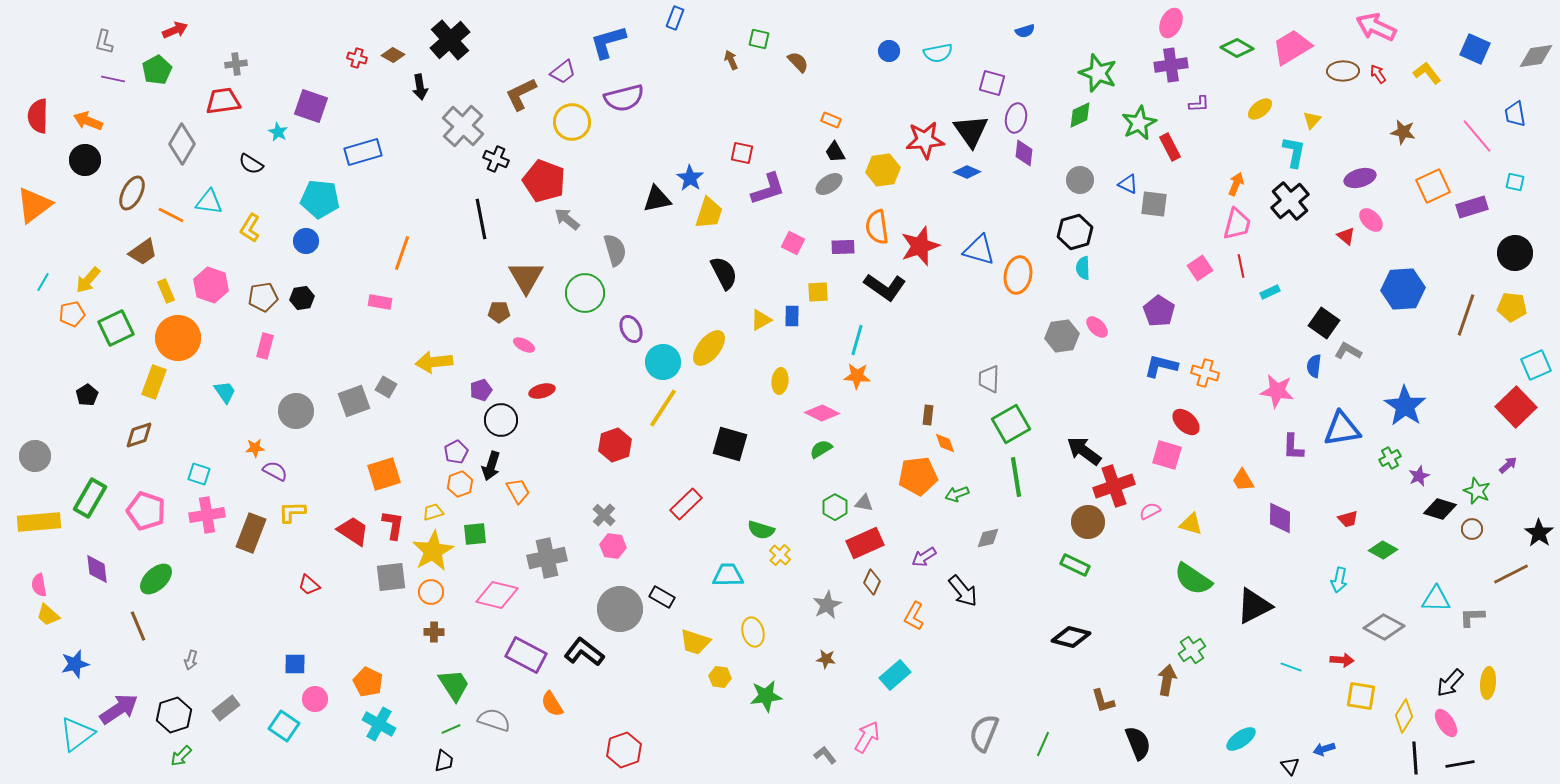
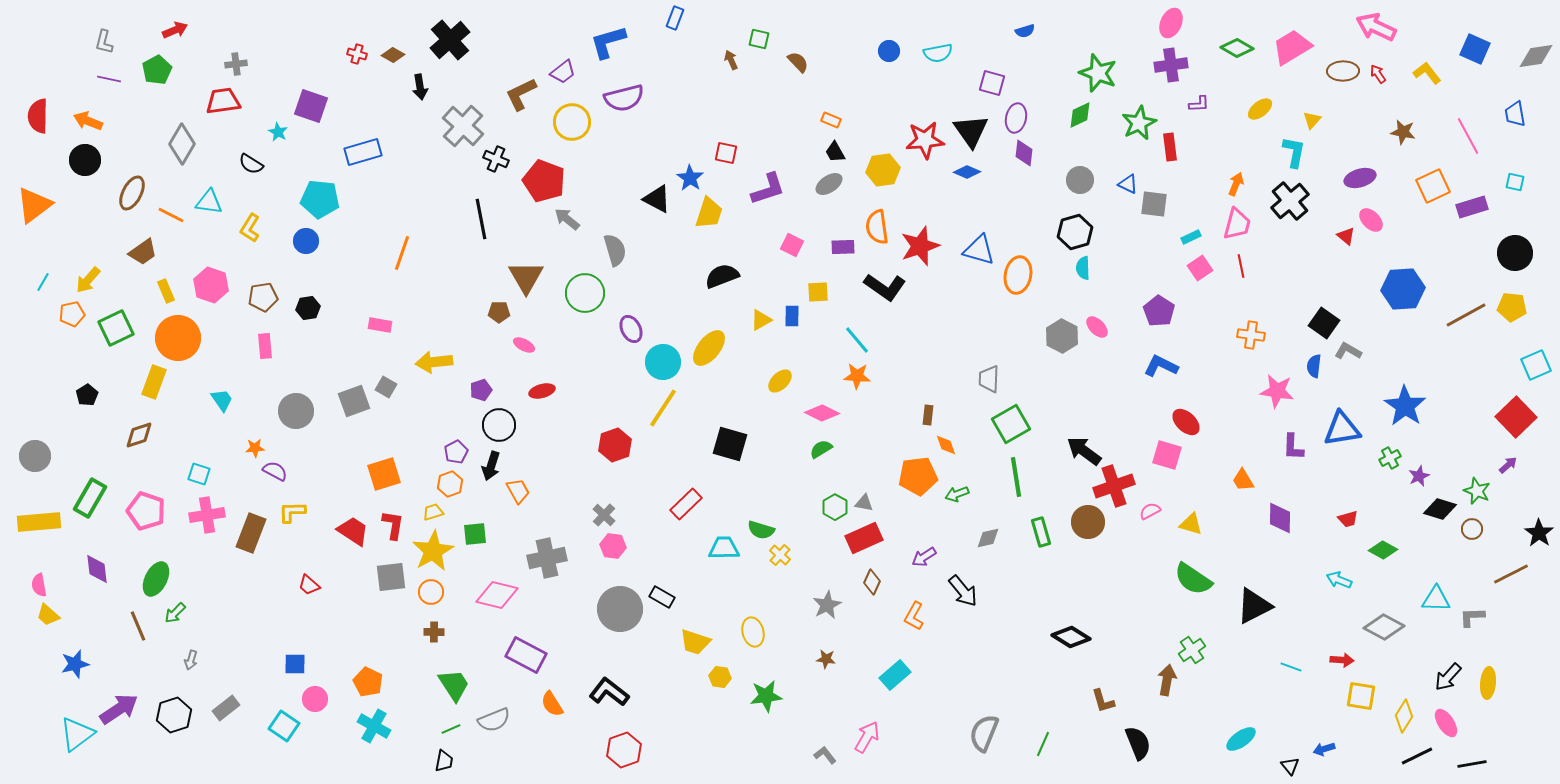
red cross at (357, 58): moved 4 px up
purple line at (113, 79): moved 4 px left
pink line at (1477, 136): moved 9 px left; rotated 12 degrees clockwise
red rectangle at (1170, 147): rotated 20 degrees clockwise
red square at (742, 153): moved 16 px left
black triangle at (657, 199): rotated 40 degrees clockwise
pink square at (793, 243): moved 1 px left, 2 px down
black semicircle at (724, 273): moved 2 px left, 3 px down; rotated 84 degrees counterclockwise
cyan rectangle at (1270, 292): moved 79 px left, 55 px up
black hexagon at (302, 298): moved 6 px right, 10 px down
pink rectangle at (380, 302): moved 23 px down
brown line at (1466, 315): rotated 42 degrees clockwise
gray hexagon at (1062, 336): rotated 24 degrees counterclockwise
cyan line at (857, 340): rotated 56 degrees counterclockwise
pink rectangle at (265, 346): rotated 20 degrees counterclockwise
blue L-shape at (1161, 366): rotated 12 degrees clockwise
orange cross at (1205, 373): moved 46 px right, 38 px up; rotated 8 degrees counterclockwise
yellow ellipse at (780, 381): rotated 40 degrees clockwise
cyan trapezoid at (225, 392): moved 3 px left, 8 px down
red square at (1516, 407): moved 10 px down
black circle at (501, 420): moved 2 px left, 5 px down
orange diamond at (945, 443): moved 1 px right, 2 px down
orange hexagon at (460, 484): moved 10 px left
red rectangle at (865, 543): moved 1 px left, 5 px up
green rectangle at (1075, 565): moved 34 px left, 33 px up; rotated 48 degrees clockwise
cyan trapezoid at (728, 575): moved 4 px left, 27 px up
green ellipse at (156, 579): rotated 20 degrees counterclockwise
cyan arrow at (1339, 580): rotated 100 degrees clockwise
black diamond at (1071, 637): rotated 18 degrees clockwise
black L-shape at (584, 652): moved 25 px right, 40 px down
black arrow at (1450, 683): moved 2 px left, 6 px up
gray semicircle at (494, 720): rotated 140 degrees clockwise
cyan cross at (379, 724): moved 5 px left, 2 px down
green arrow at (181, 756): moved 6 px left, 143 px up
black line at (1415, 758): moved 2 px right, 2 px up; rotated 68 degrees clockwise
black line at (1460, 764): moved 12 px right
